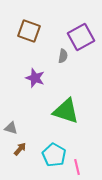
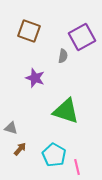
purple square: moved 1 px right
